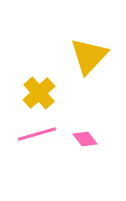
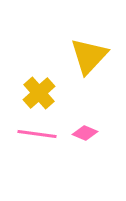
pink line: rotated 24 degrees clockwise
pink diamond: moved 6 px up; rotated 30 degrees counterclockwise
